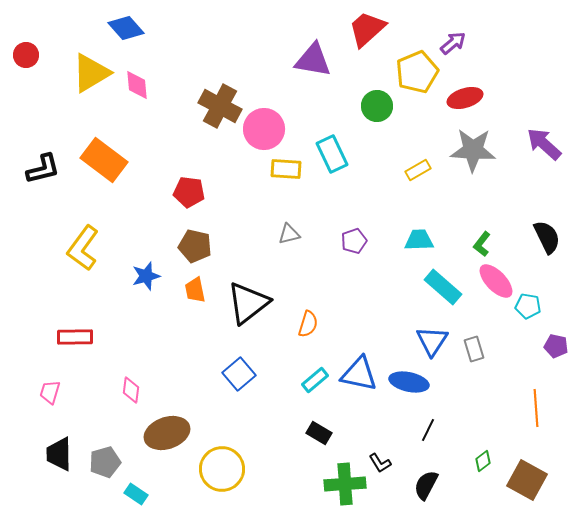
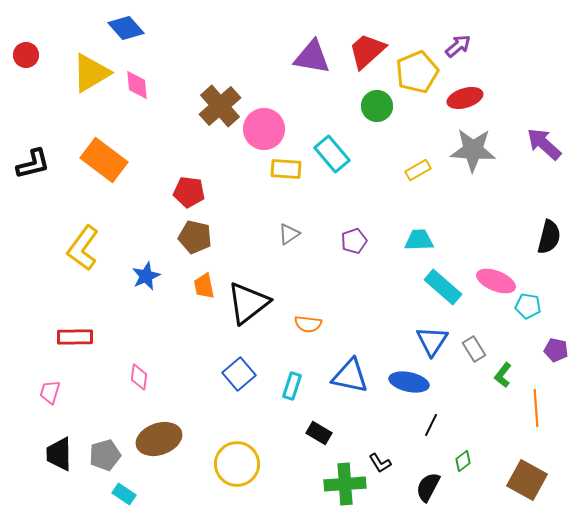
red trapezoid at (367, 29): moved 22 px down
purple arrow at (453, 43): moved 5 px right, 3 px down
purple triangle at (313, 60): moved 1 px left, 3 px up
brown cross at (220, 106): rotated 21 degrees clockwise
cyan rectangle at (332, 154): rotated 15 degrees counterclockwise
black L-shape at (43, 169): moved 10 px left, 5 px up
gray triangle at (289, 234): rotated 20 degrees counterclockwise
black semicircle at (547, 237): moved 2 px right; rotated 40 degrees clockwise
green L-shape at (482, 244): moved 21 px right, 131 px down
brown pentagon at (195, 246): moved 9 px up
blue star at (146, 276): rotated 8 degrees counterclockwise
pink ellipse at (496, 281): rotated 24 degrees counterclockwise
orange trapezoid at (195, 290): moved 9 px right, 4 px up
orange semicircle at (308, 324): rotated 80 degrees clockwise
purple pentagon at (556, 346): moved 4 px down
gray rectangle at (474, 349): rotated 15 degrees counterclockwise
blue triangle at (359, 374): moved 9 px left, 2 px down
cyan rectangle at (315, 380): moved 23 px left, 6 px down; rotated 32 degrees counterclockwise
pink diamond at (131, 390): moved 8 px right, 13 px up
black line at (428, 430): moved 3 px right, 5 px up
brown ellipse at (167, 433): moved 8 px left, 6 px down
green diamond at (483, 461): moved 20 px left
gray pentagon at (105, 462): moved 7 px up
yellow circle at (222, 469): moved 15 px right, 5 px up
black semicircle at (426, 485): moved 2 px right, 2 px down
cyan rectangle at (136, 494): moved 12 px left
